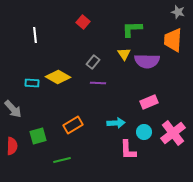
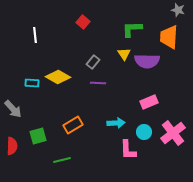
gray star: moved 2 px up
orange trapezoid: moved 4 px left, 3 px up
